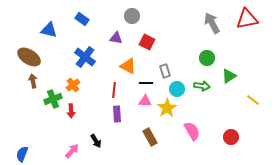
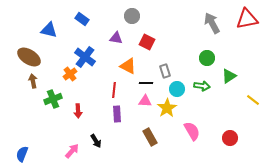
orange cross: moved 3 px left, 11 px up
red arrow: moved 7 px right
red circle: moved 1 px left, 1 px down
